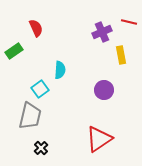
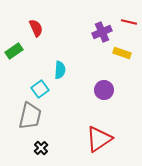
yellow rectangle: moved 1 px right, 2 px up; rotated 60 degrees counterclockwise
